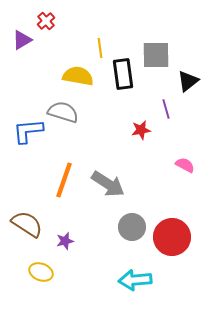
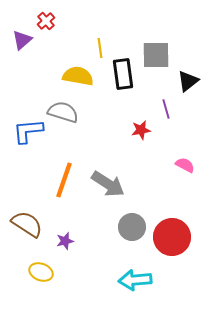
purple triangle: rotated 10 degrees counterclockwise
